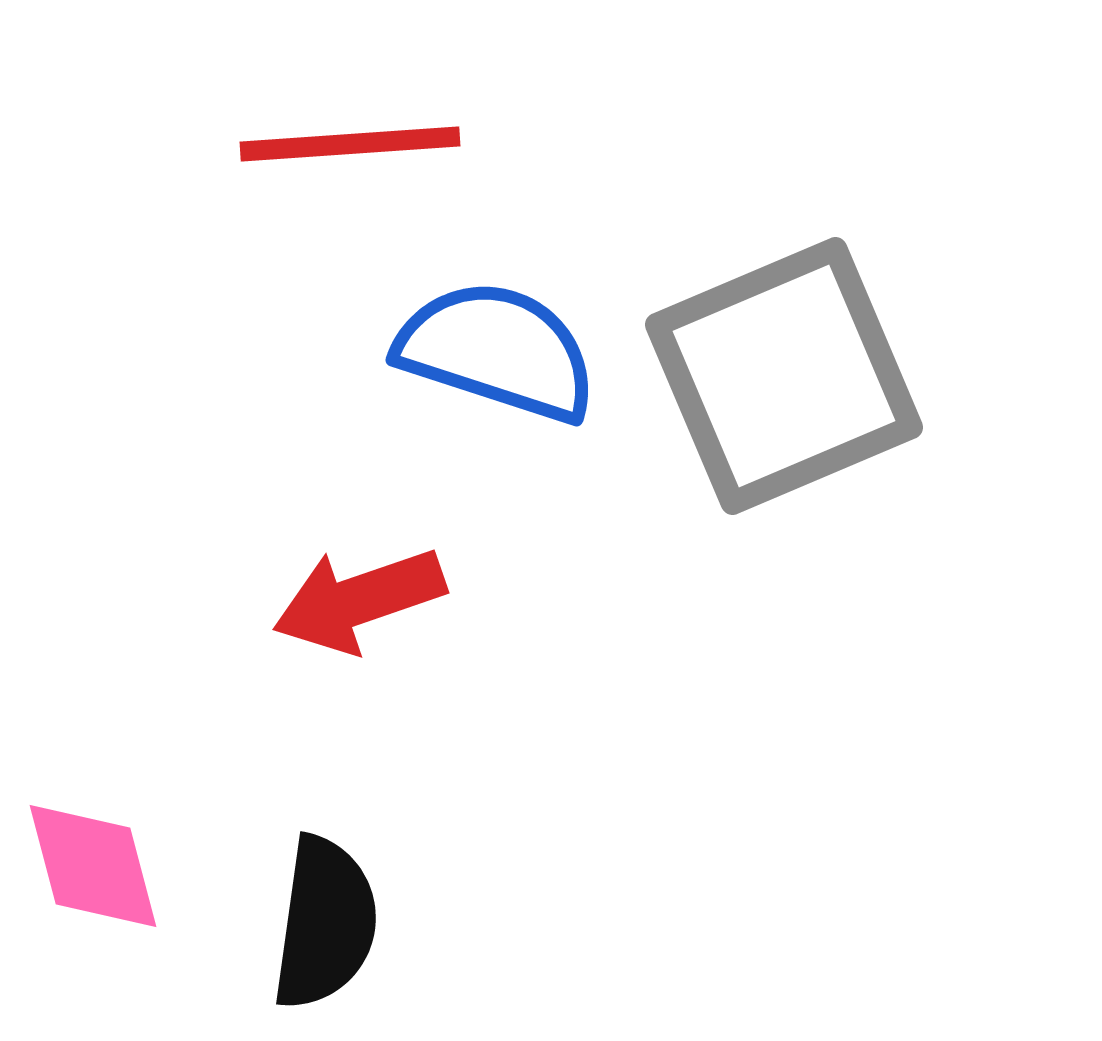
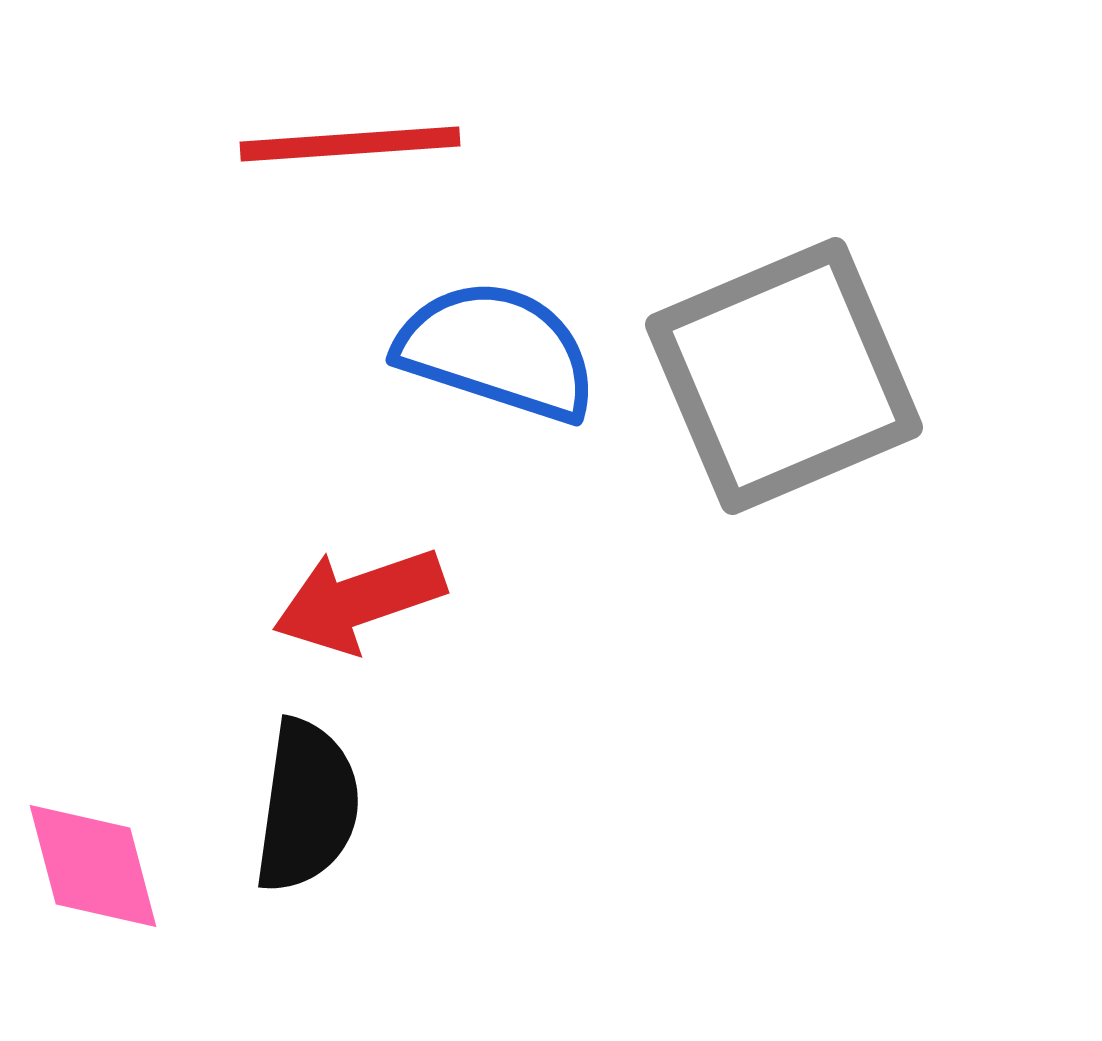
black semicircle: moved 18 px left, 117 px up
